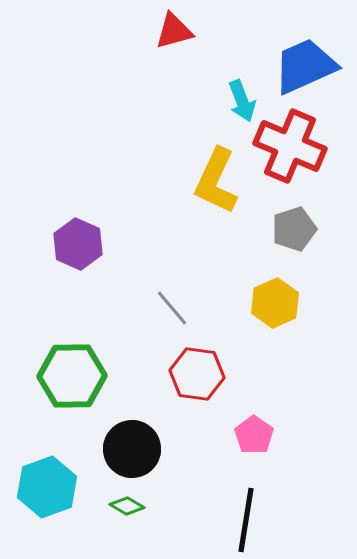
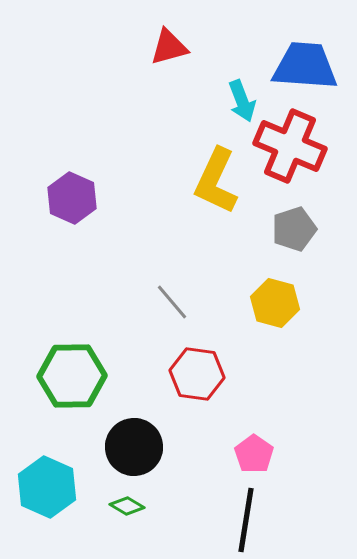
red triangle: moved 5 px left, 16 px down
blue trapezoid: rotated 28 degrees clockwise
purple hexagon: moved 6 px left, 46 px up
yellow hexagon: rotated 21 degrees counterclockwise
gray line: moved 6 px up
pink pentagon: moved 19 px down
black circle: moved 2 px right, 2 px up
cyan hexagon: rotated 16 degrees counterclockwise
